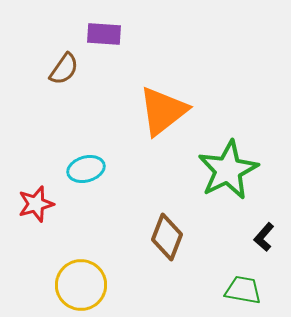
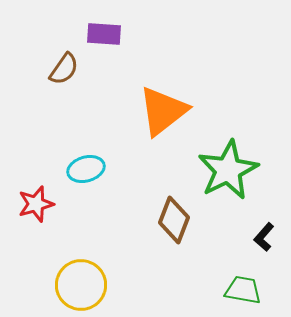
brown diamond: moved 7 px right, 17 px up
